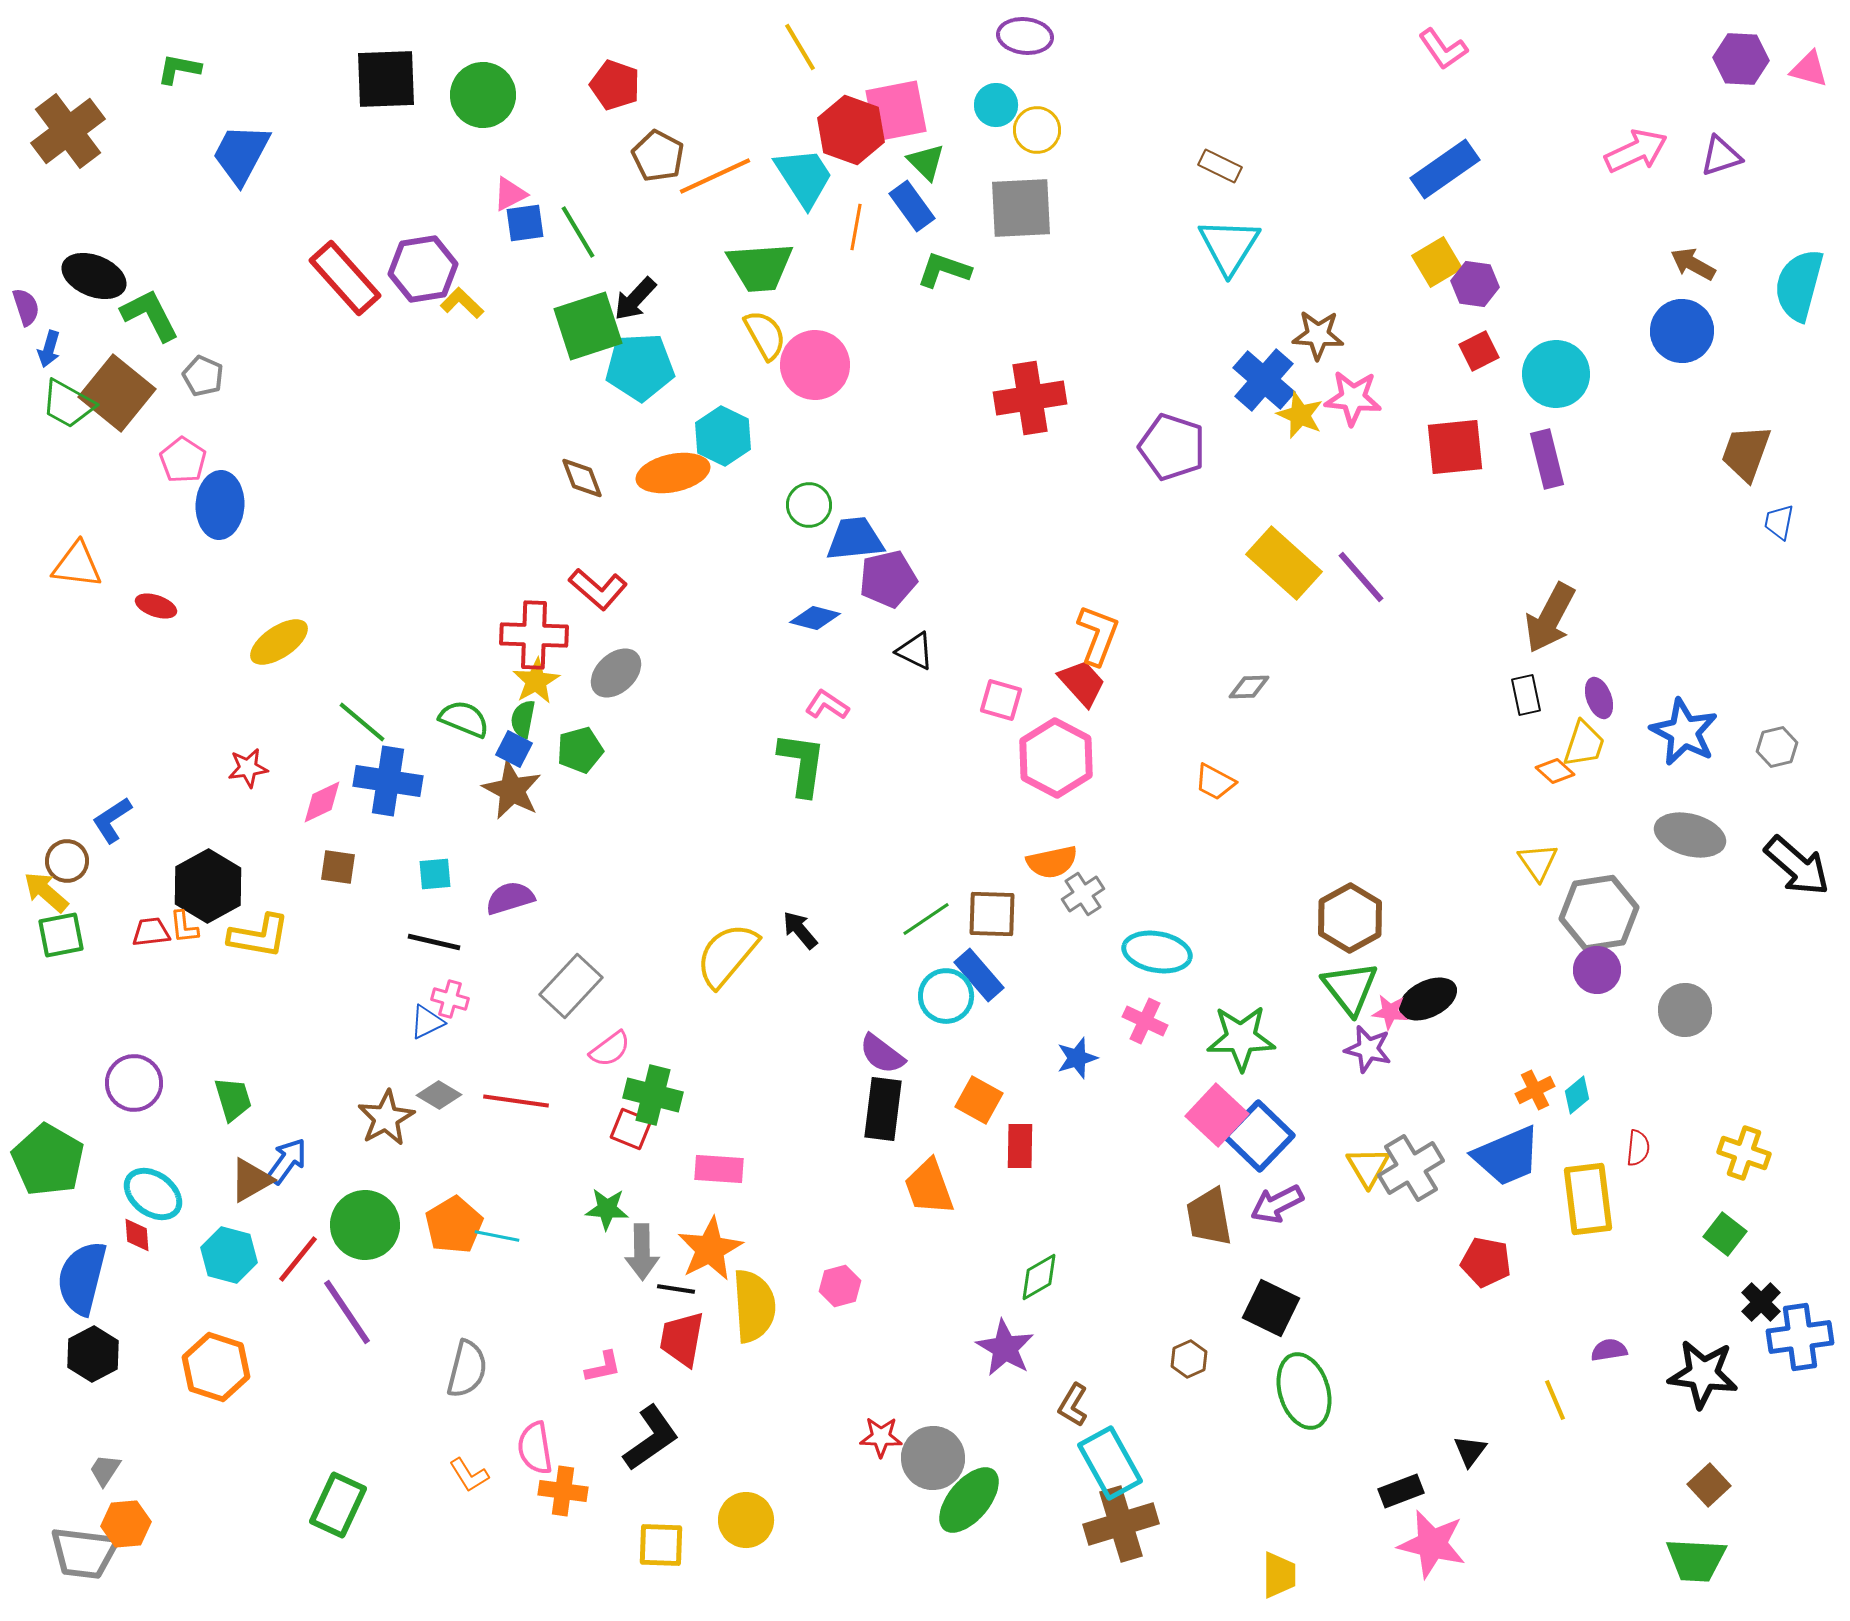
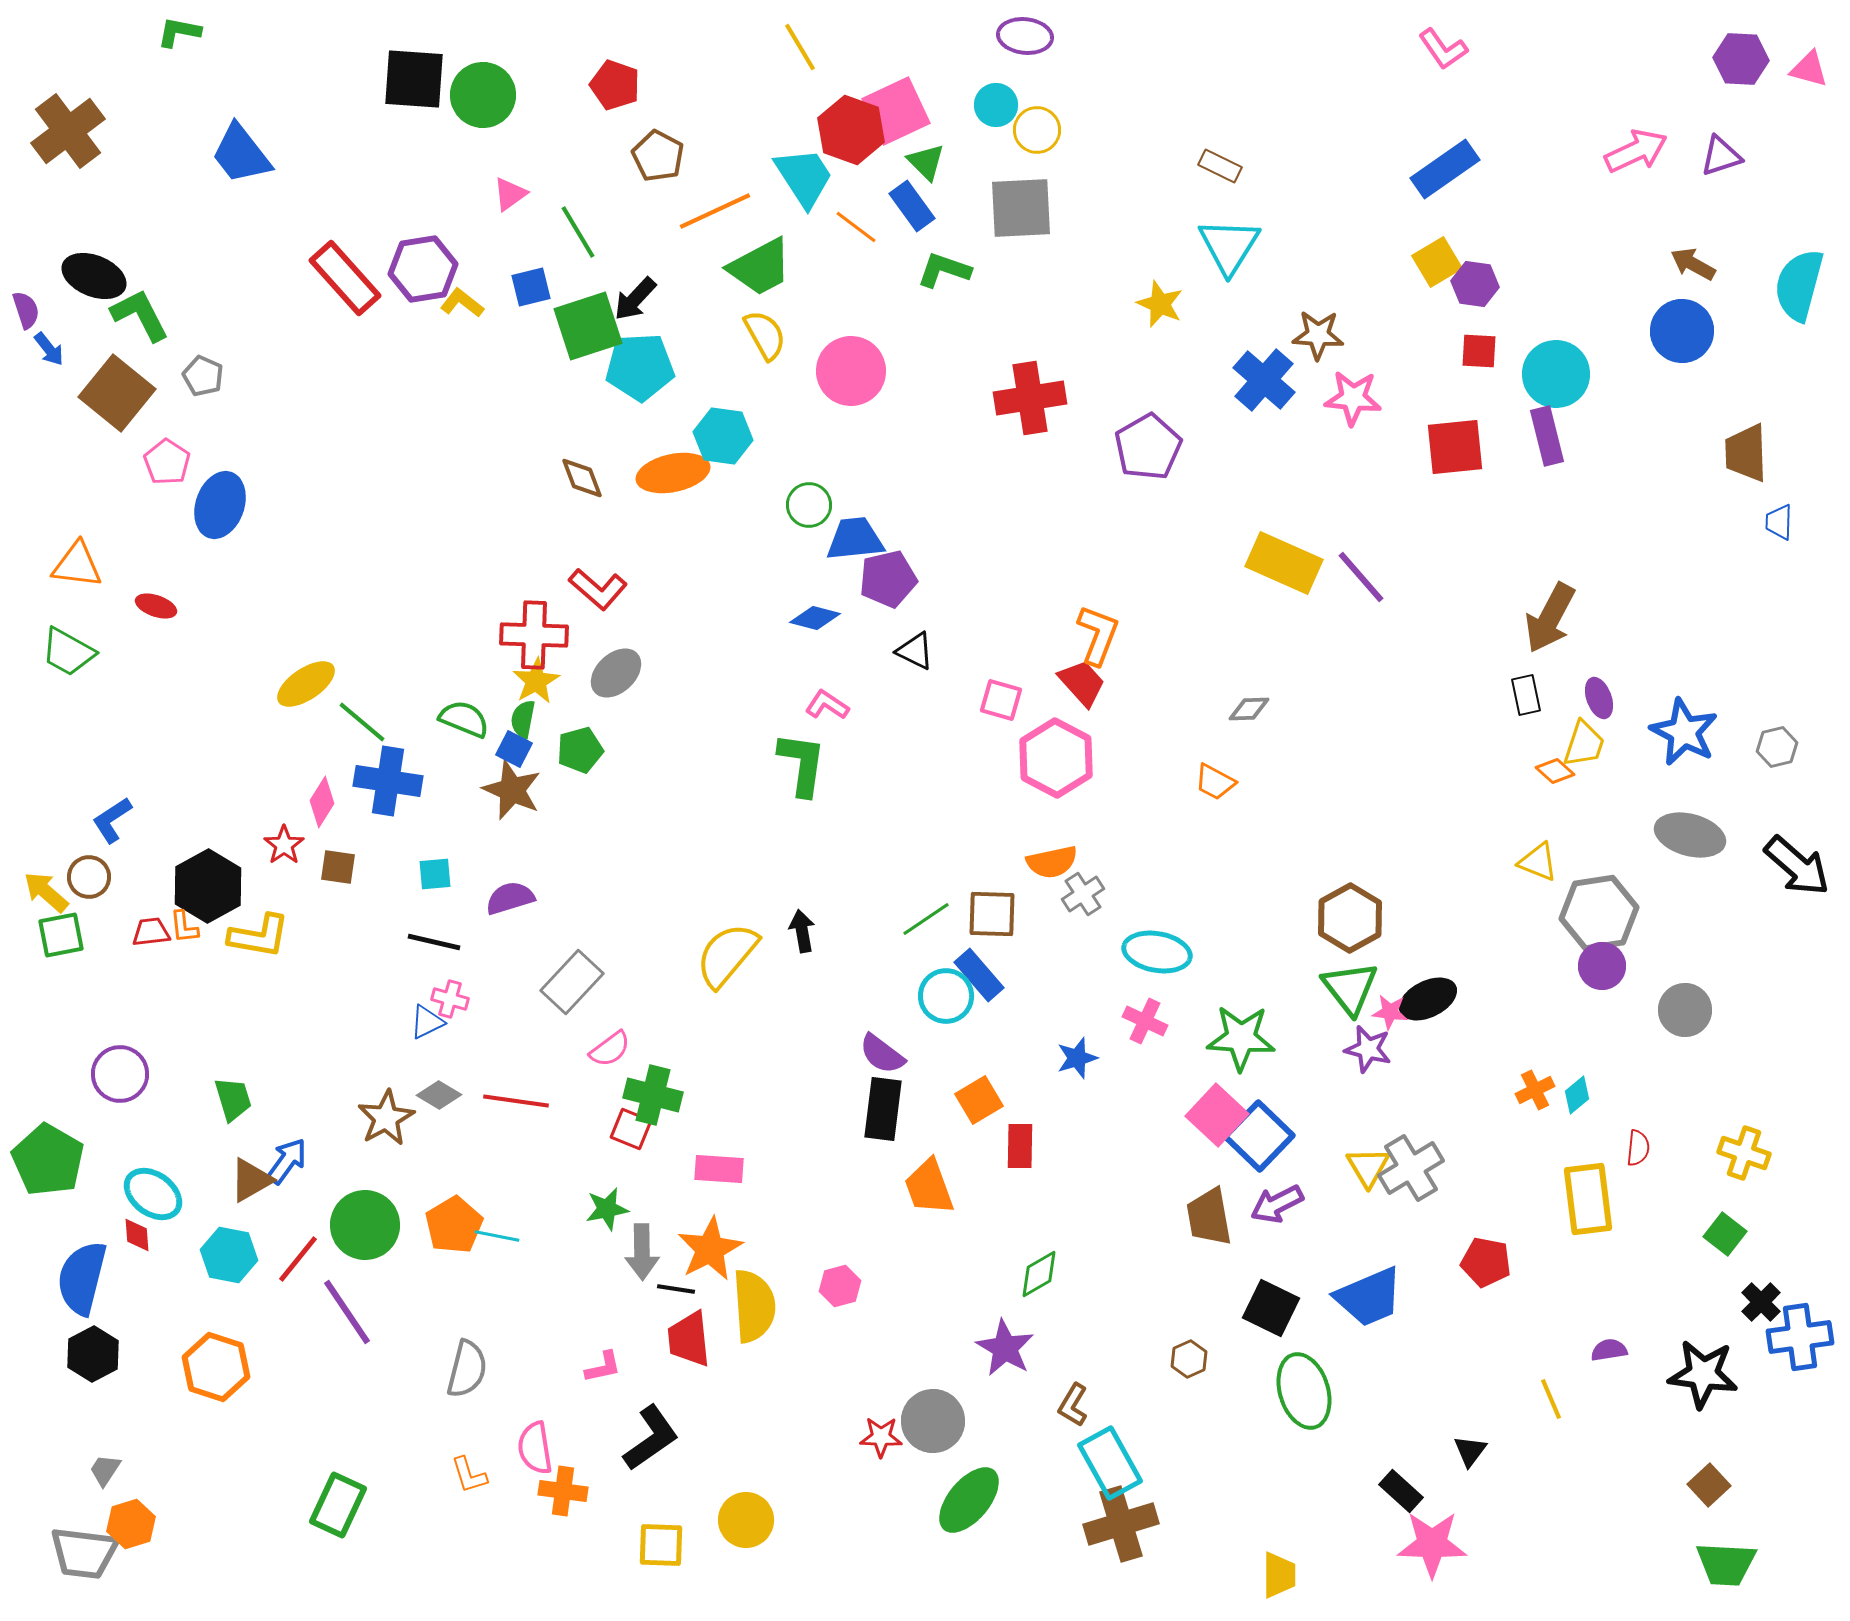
green L-shape at (179, 69): moved 37 px up
black square at (386, 79): moved 28 px right; rotated 6 degrees clockwise
pink square at (896, 111): rotated 14 degrees counterclockwise
blue trapezoid at (241, 154): rotated 66 degrees counterclockwise
orange line at (715, 176): moved 35 px down
pink triangle at (510, 194): rotated 9 degrees counterclockwise
blue square at (525, 223): moved 6 px right, 64 px down; rotated 6 degrees counterclockwise
orange line at (856, 227): rotated 63 degrees counterclockwise
green trapezoid at (760, 267): rotated 24 degrees counterclockwise
yellow L-shape at (462, 303): rotated 6 degrees counterclockwise
purple semicircle at (26, 307): moved 3 px down
green L-shape at (150, 315): moved 10 px left
blue arrow at (49, 349): rotated 54 degrees counterclockwise
red square at (1479, 351): rotated 30 degrees clockwise
pink circle at (815, 365): moved 36 px right, 6 px down
green trapezoid at (68, 404): moved 248 px down
yellow star at (1300, 415): moved 140 px left, 111 px up
cyan hexagon at (723, 436): rotated 18 degrees counterclockwise
purple pentagon at (1172, 447): moved 24 px left; rotated 24 degrees clockwise
brown trapezoid at (1746, 453): rotated 22 degrees counterclockwise
purple rectangle at (1547, 459): moved 23 px up
pink pentagon at (183, 460): moved 16 px left, 2 px down
blue ellipse at (220, 505): rotated 16 degrees clockwise
blue trapezoid at (1779, 522): rotated 9 degrees counterclockwise
yellow rectangle at (1284, 563): rotated 18 degrees counterclockwise
yellow ellipse at (279, 642): moved 27 px right, 42 px down
gray diamond at (1249, 687): moved 22 px down
red star at (248, 768): moved 36 px right, 77 px down; rotated 27 degrees counterclockwise
brown star at (512, 790): rotated 4 degrees counterclockwise
pink diamond at (322, 802): rotated 33 degrees counterclockwise
brown circle at (67, 861): moved 22 px right, 16 px down
yellow triangle at (1538, 862): rotated 33 degrees counterclockwise
black arrow at (800, 930): moved 2 px right, 1 px down; rotated 30 degrees clockwise
purple circle at (1597, 970): moved 5 px right, 4 px up
gray rectangle at (571, 986): moved 1 px right, 4 px up
green star at (1241, 1038): rotated 4 degrees clockwise
purple circle at (134, 1083): moved 14 px left, 9 px up
orange square at (979, 1100): rotated 30 degrees clockwise
blue trapezoid at (1507, 1156): moved 138 px left, 141 px down
green star at (607, 1209): rotated 15 degrees counterclockwise
cyan hexagon at (229, 1255): rotated 4 degrees counterclockwise
green diamond at (1039, 1277): moved 3 px up
red trapezoid at (682, 1339): moved 7 px right; rotated 16 degrees counterclockwise
yellow line at (1555, 1400): moved 4 px left, 1 px up
gray circle at (933, 1458): moved 37 px up
orange L-shape at (469, 1475): rotated 15 degrees clockwise
black rectangle at (1401, 1491): rotated 63 degrees clockwise
orange hexagon at (126, 1524): moved 5 px right; rotated 12 degrees counterclockwise
pink star at (1432, 1544): rotated 12 degrees counterclockwise
green trapezoid at (1696, 1560): moved 30 px right, 4 px down
